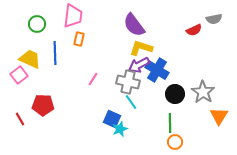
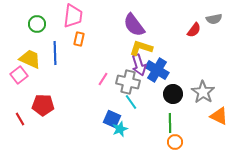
red semicircle: rotated 28 degrees counterclockwise
purple arrow: rotated 80 degrees counterclockwise
pink line: moved 10 px right
black circle: moved 2 px left
orange triangle: rotated 36 degrees counterclockwise
